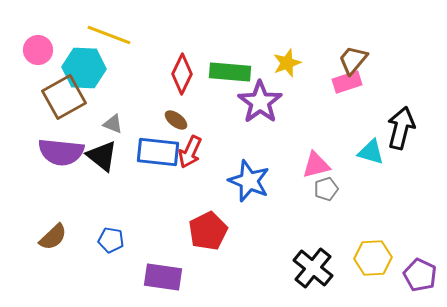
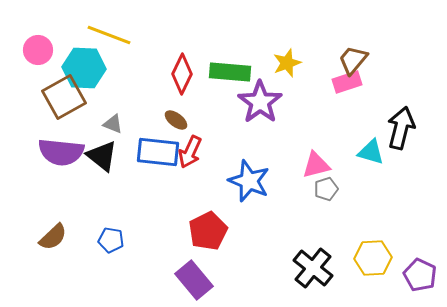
purple rectangle: moved 31 px right, 3 px down; rotated 42 degrees clockwise
